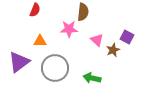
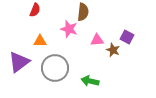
pink star: rotated 18 degrees clockwise
pink triangle: rotated 48 degrees counterclockwise
brown star: rotated 24 degrees counterclockwise
green arrow: moved 2 px left, 3 px down
